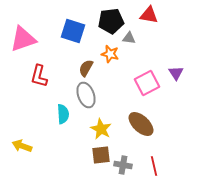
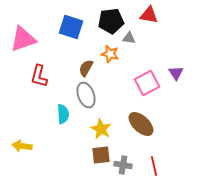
blue square: moved 2 px left, 4 px up
yellow arrow: rotated 12 degrees counterclockwise
